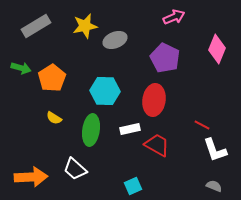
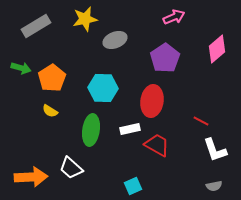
yellow star: moved 7 px up
pink diamond: rotated 28 degrees clockwise
purple pentagon: rotated 12 degrees clockwise
cyan hexagon: moved 2 px left, 3 px up
red ellipse: moved 2 px left, 1 px down
yellow semicircle: moved 4 px left, 7 px up
red line: moved 1 px left, 4 px up
white trapezoid: moved 4 px left, 1 px up
gray semicircle: rotated 147 degrees clockwise
